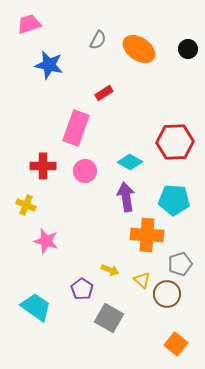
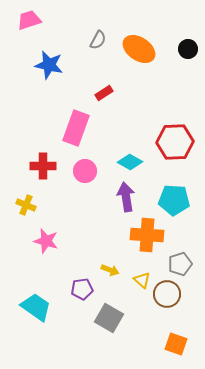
pink trapezoid: moved 4 px up
purple pentagon: rotated 30 degrees clockwise
orange square: rotated 20 degrees counterclockwise
